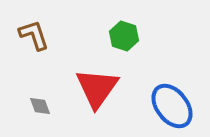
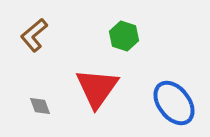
brown L-shape: rotated 112 degrees counterclockwise
blue ellipse: moved 2 px right, 3 px up
